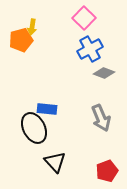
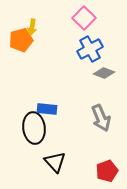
black ellipse: rotated 20 degrees clockwise
